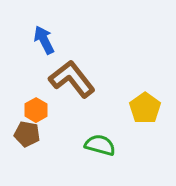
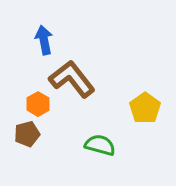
blue arrow: rotated 16 degrees clockwise
orange hexagon: moved 2 px right, 6 px up
brown pentagon: rotated 25 degrees counterclockwise
